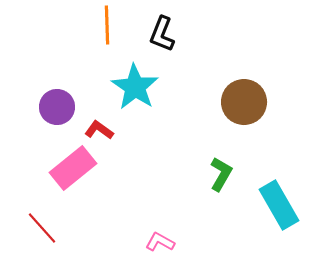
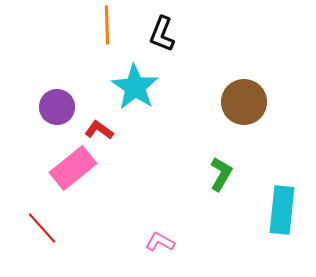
cyan rectangle: moved 3 px right, 5 px down; rotated 36 degrees clockwise
